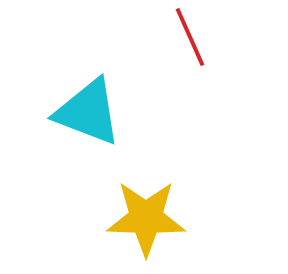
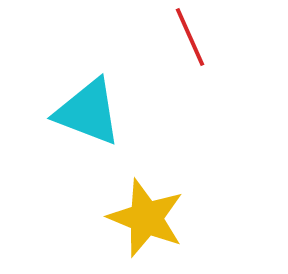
yellow star: rotated 20 degrees clockwise
